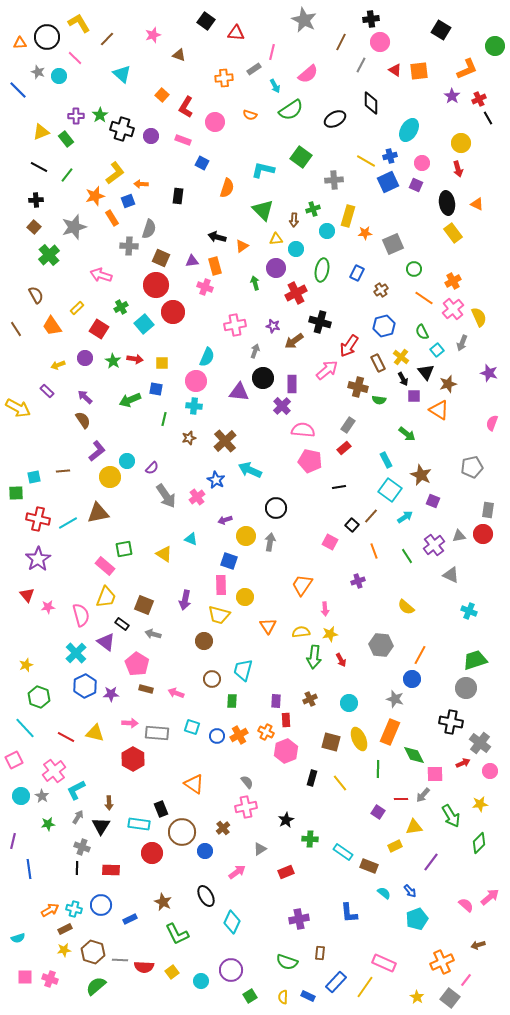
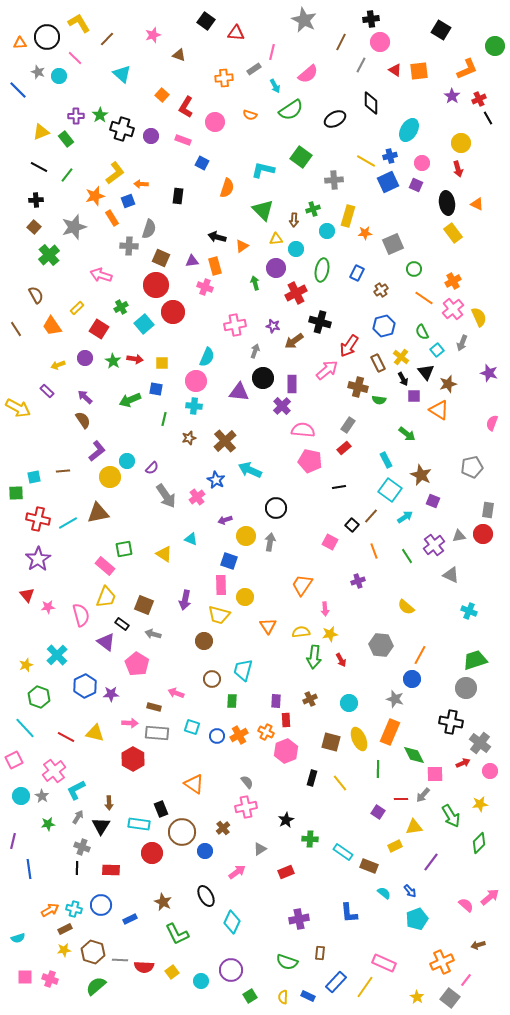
cyan cross at (76, 653): moved 19 px left, 2 px down
brown rectangle at (146, 689): moved 8 px right, 18 px down
